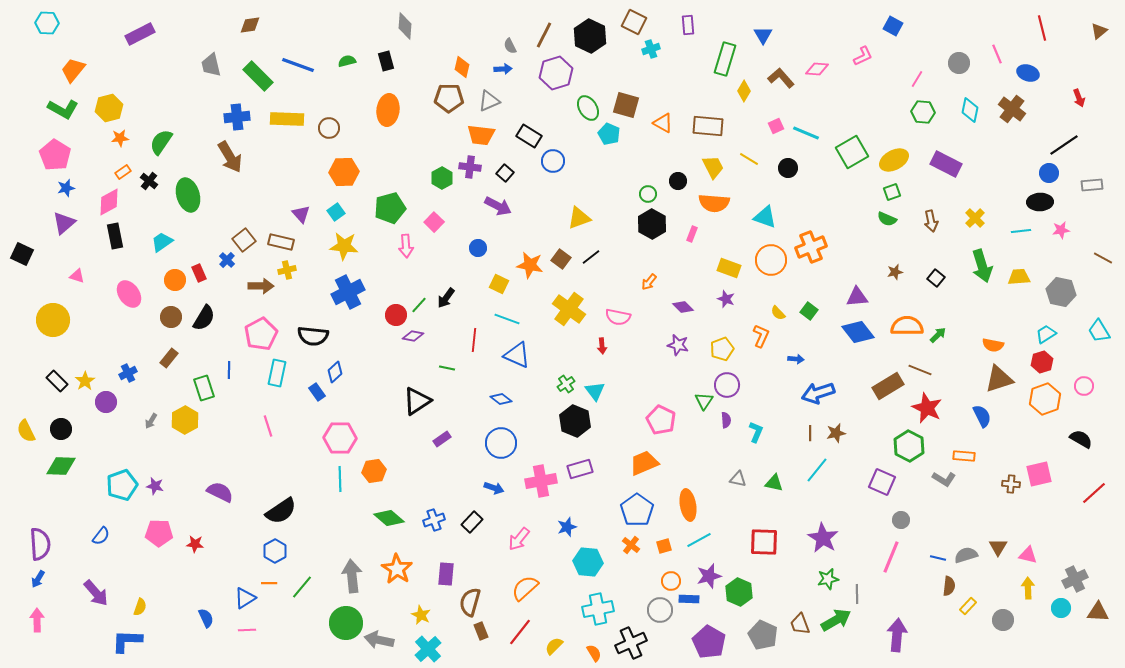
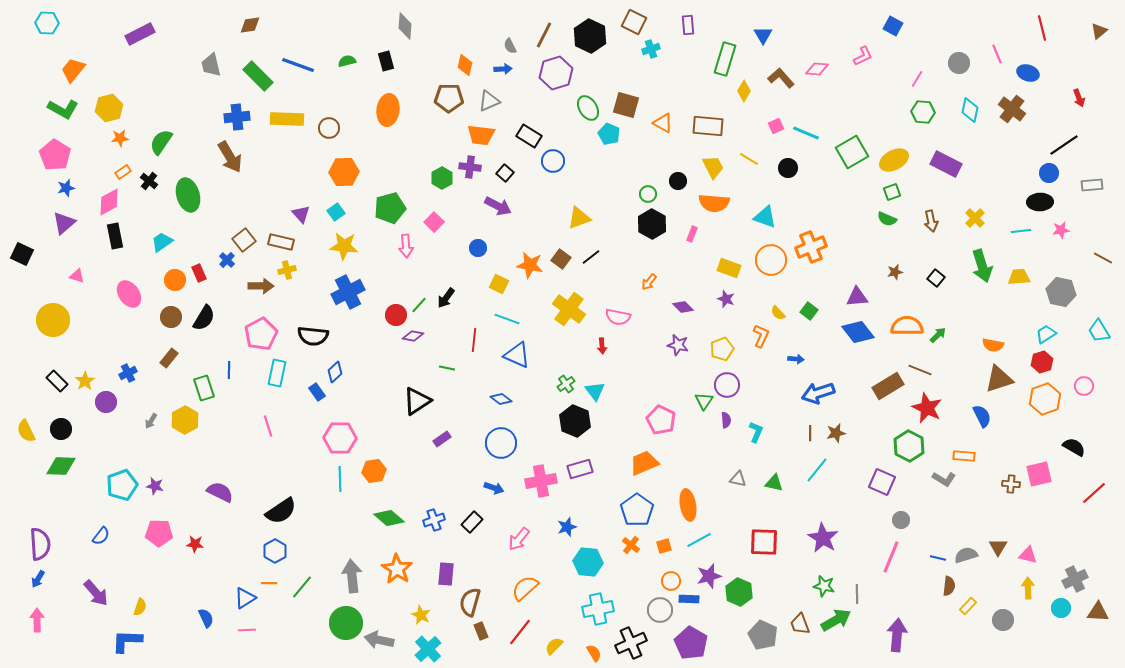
orange diamond at (462, 67): moved 3 px right, 2 px up
black semicircle at (1081, 439): moved 7 px left, 8 px down
green star at (828, 579): moved 4 px left, 7 px down; rotated 25 degrees clockwise
purple pentagon at (709, 642): moved 18 px left, 1 px down
